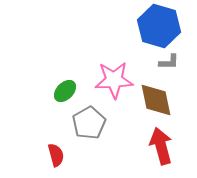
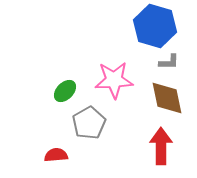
blue hexagon: moved 4 px left
brown diamond: moved 11 px right, 2 px up
red arrow: rotated 15 degrees clockwise
red semicircle: rotated 80 degrees counterclockwise
